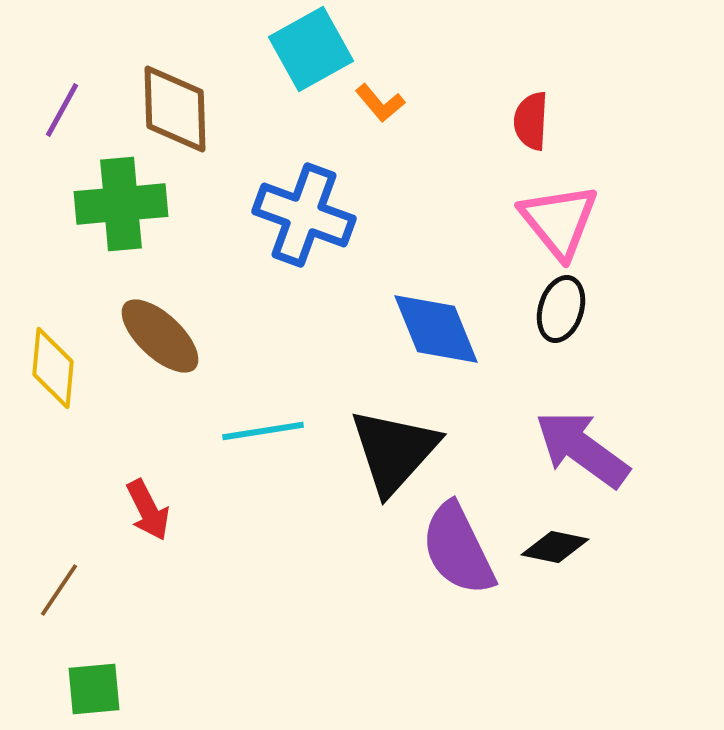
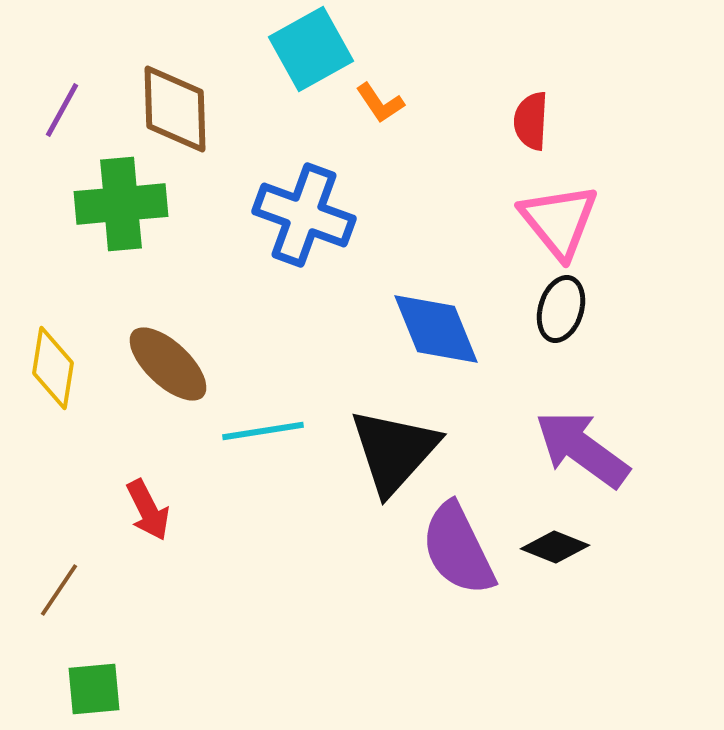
orange L-shape: rotated 6 degrees clockwise
brown ellipse: moved 8 px right, 28 px down
yellow diamond: rotated 4 degrees clockwise
black diamond: rotated 10 degrees clockwise
